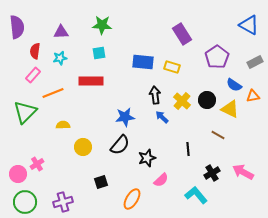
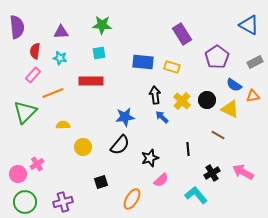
cyan star: rotated 24 degrees clockwise
black star: moved 3 px right
